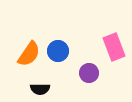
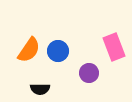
orange semicircle: moved 4 px up
